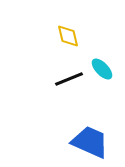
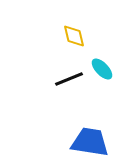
yellow diamond: moved 6 px right
blue trapezoid: rotated 15 degrees counterclockwise
